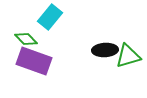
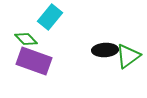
green triangle: rotated 20 degrees counterclockwise
